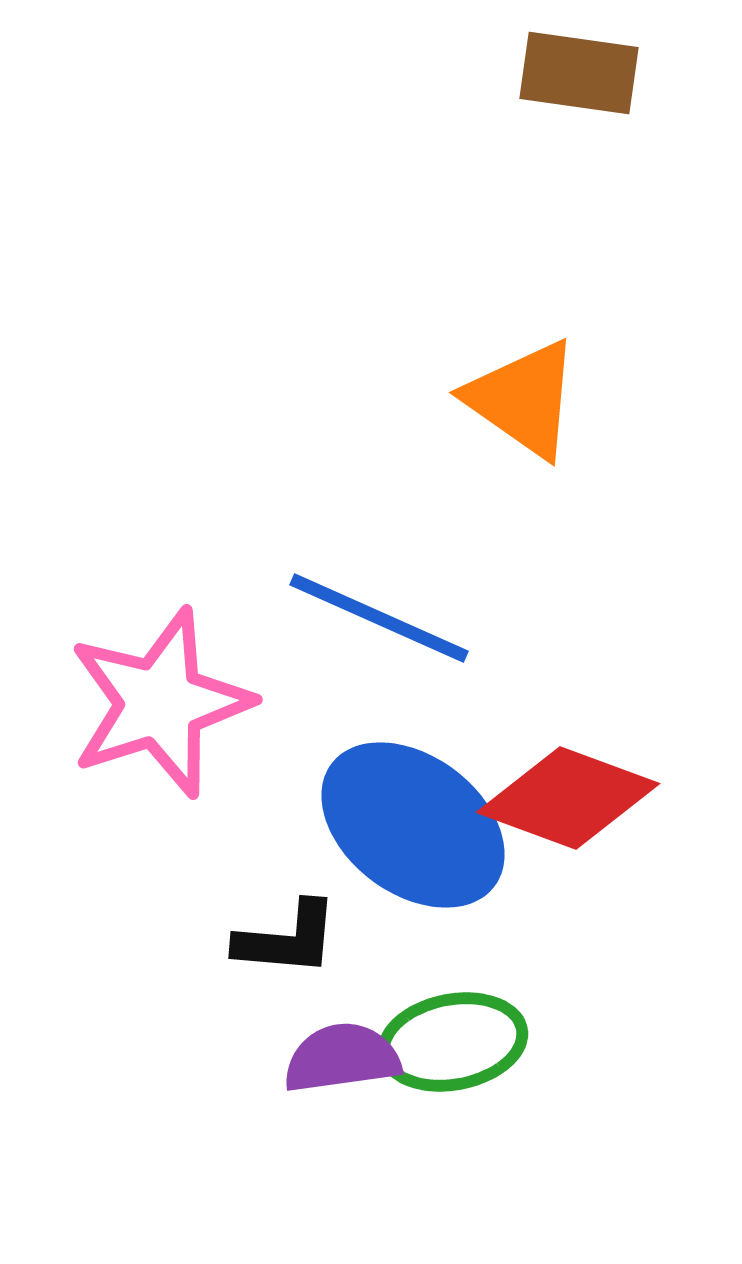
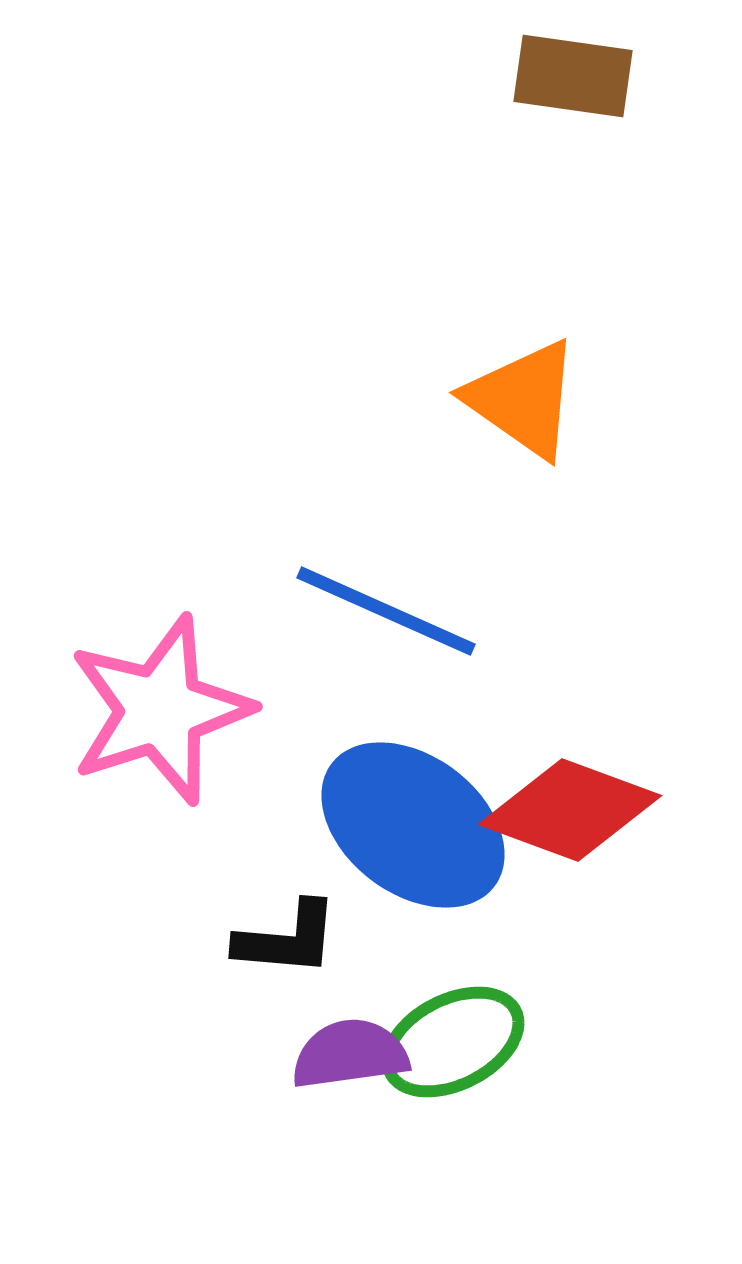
brown rectangle: moved 6 px left, 3 px down
blue line: moved 7 px right, 7 px up
pink star: moved 7 px down
red diamond: moved 2 px right, 12 px down
green ellipse: rotated 16 degrees counterclockwise
purple semicircle: moved 8 px right, 4 px up
